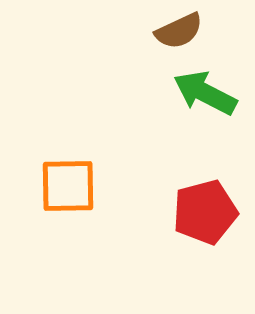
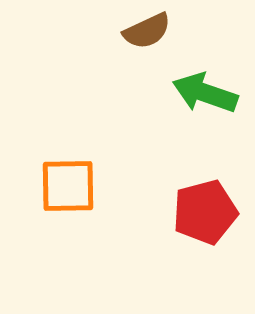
brown semicircle: moved 32 px left
green arrow: rotated 8 degrees counterclockwise
